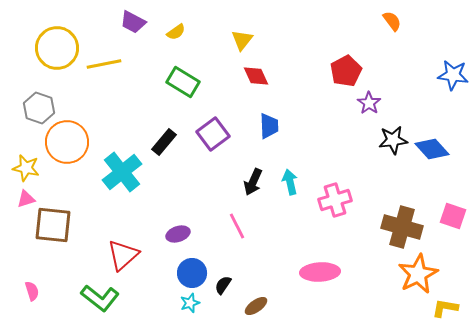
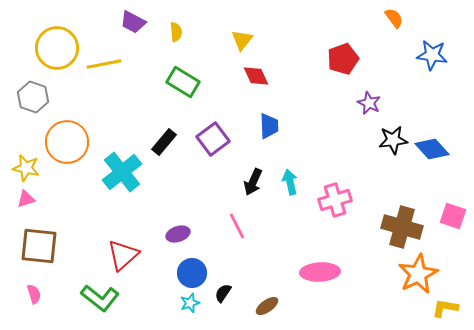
orange semicircle: moved 2 px right, 3 px up
yellow semicircle: rotated 60 degrees counterclockwise
red pentagon: moved 3 px left, 12 px up; rotated 8 degrees clockwise
blue star: moved 21 px left, 20 px up
purple star: rotated 10 degrees counterclockwise
gray hexagon: moved 6 px left, 11 px up
purple square: moved 5 px down
brown square: moved 14 px left, 21 px down
black semicircle: moved 8 px down
pink semicircle: moved 2 px right, 3 px down
brown ellipse: moved 11 px right
